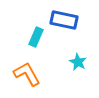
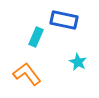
orange L-shape: rotated 8 degrees counterclockwise
